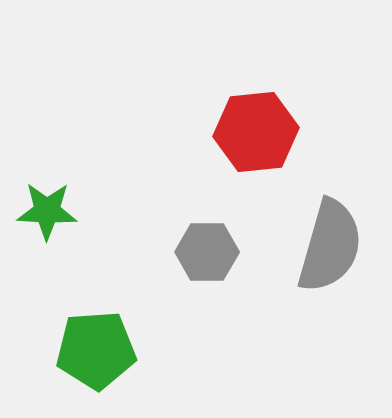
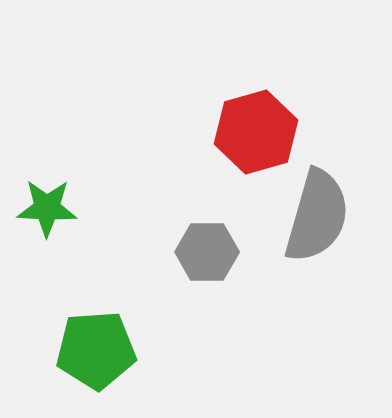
red hexagon: rotated 10 degrees counterclockwise
green star: moved 3 px up
gray semicircle: moved 13 px left, 30 px up
